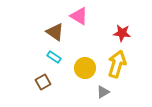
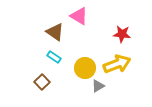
red star: moved 1 px down
yellow arrow: rotated 52 degrees clockwise
brown square: moved 1 px left; rotated 14 degrees counterclockwise
gray triangle: moved 5 px left, 6 px up
